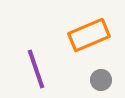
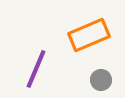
purple line: rotated 42 degrees clockwise
